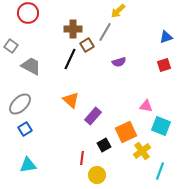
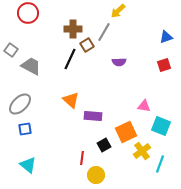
gray line: moved 1 px left
gray square: moved 4 px down
purple semicircle: rotated 16 degrees clockwise
pink triangle: moved 2 px left
purple rectangle: rotated 54 degrees clockwise
blue square: rotated 24 degrees clockwise
cyan triangle: rotated 48 degrees clockwise
cyan line: moved 7 px up
yellow circle: moved 1 px left
